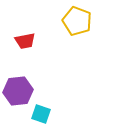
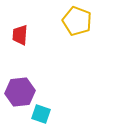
red trapezoid: moved 5 px left, 6 px up; rotated 105 degrees clockwise
purple hexagon: moved 2 px right, 1 px down
